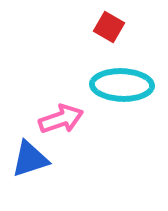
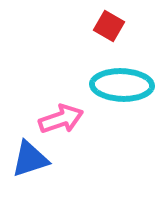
red square: moved 1 px up
